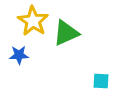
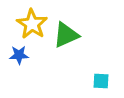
yellow star: moved 1 px left, 3 px down
green triangle: moved 2 px down
